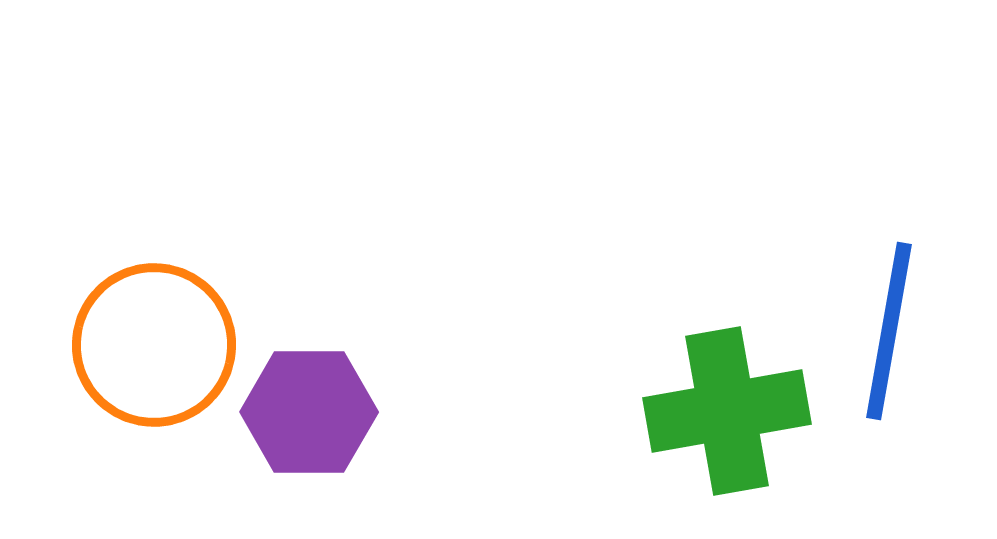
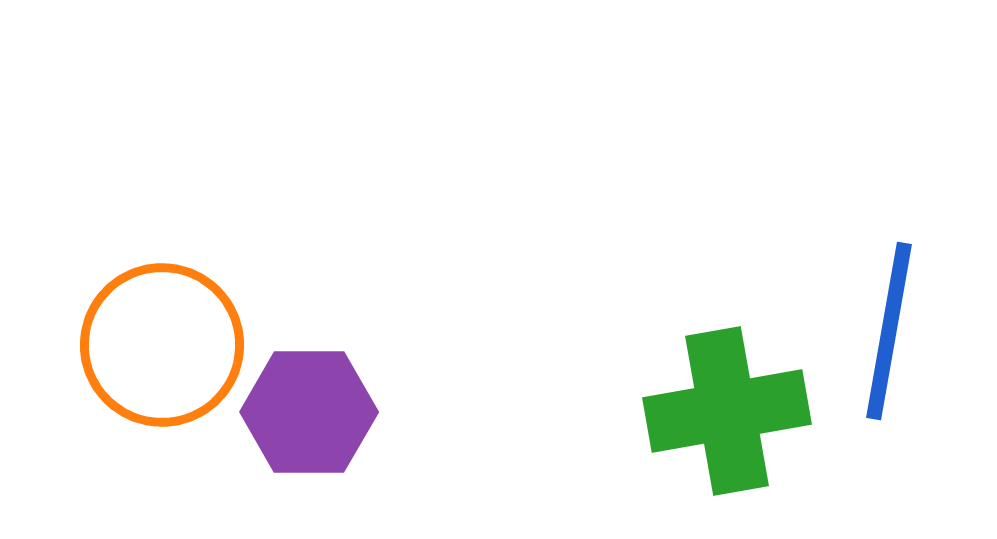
orange circle: moved 8 px right
